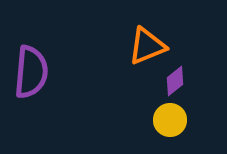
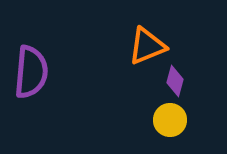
purple diamond: rotated 36 degrees counterclockwise
